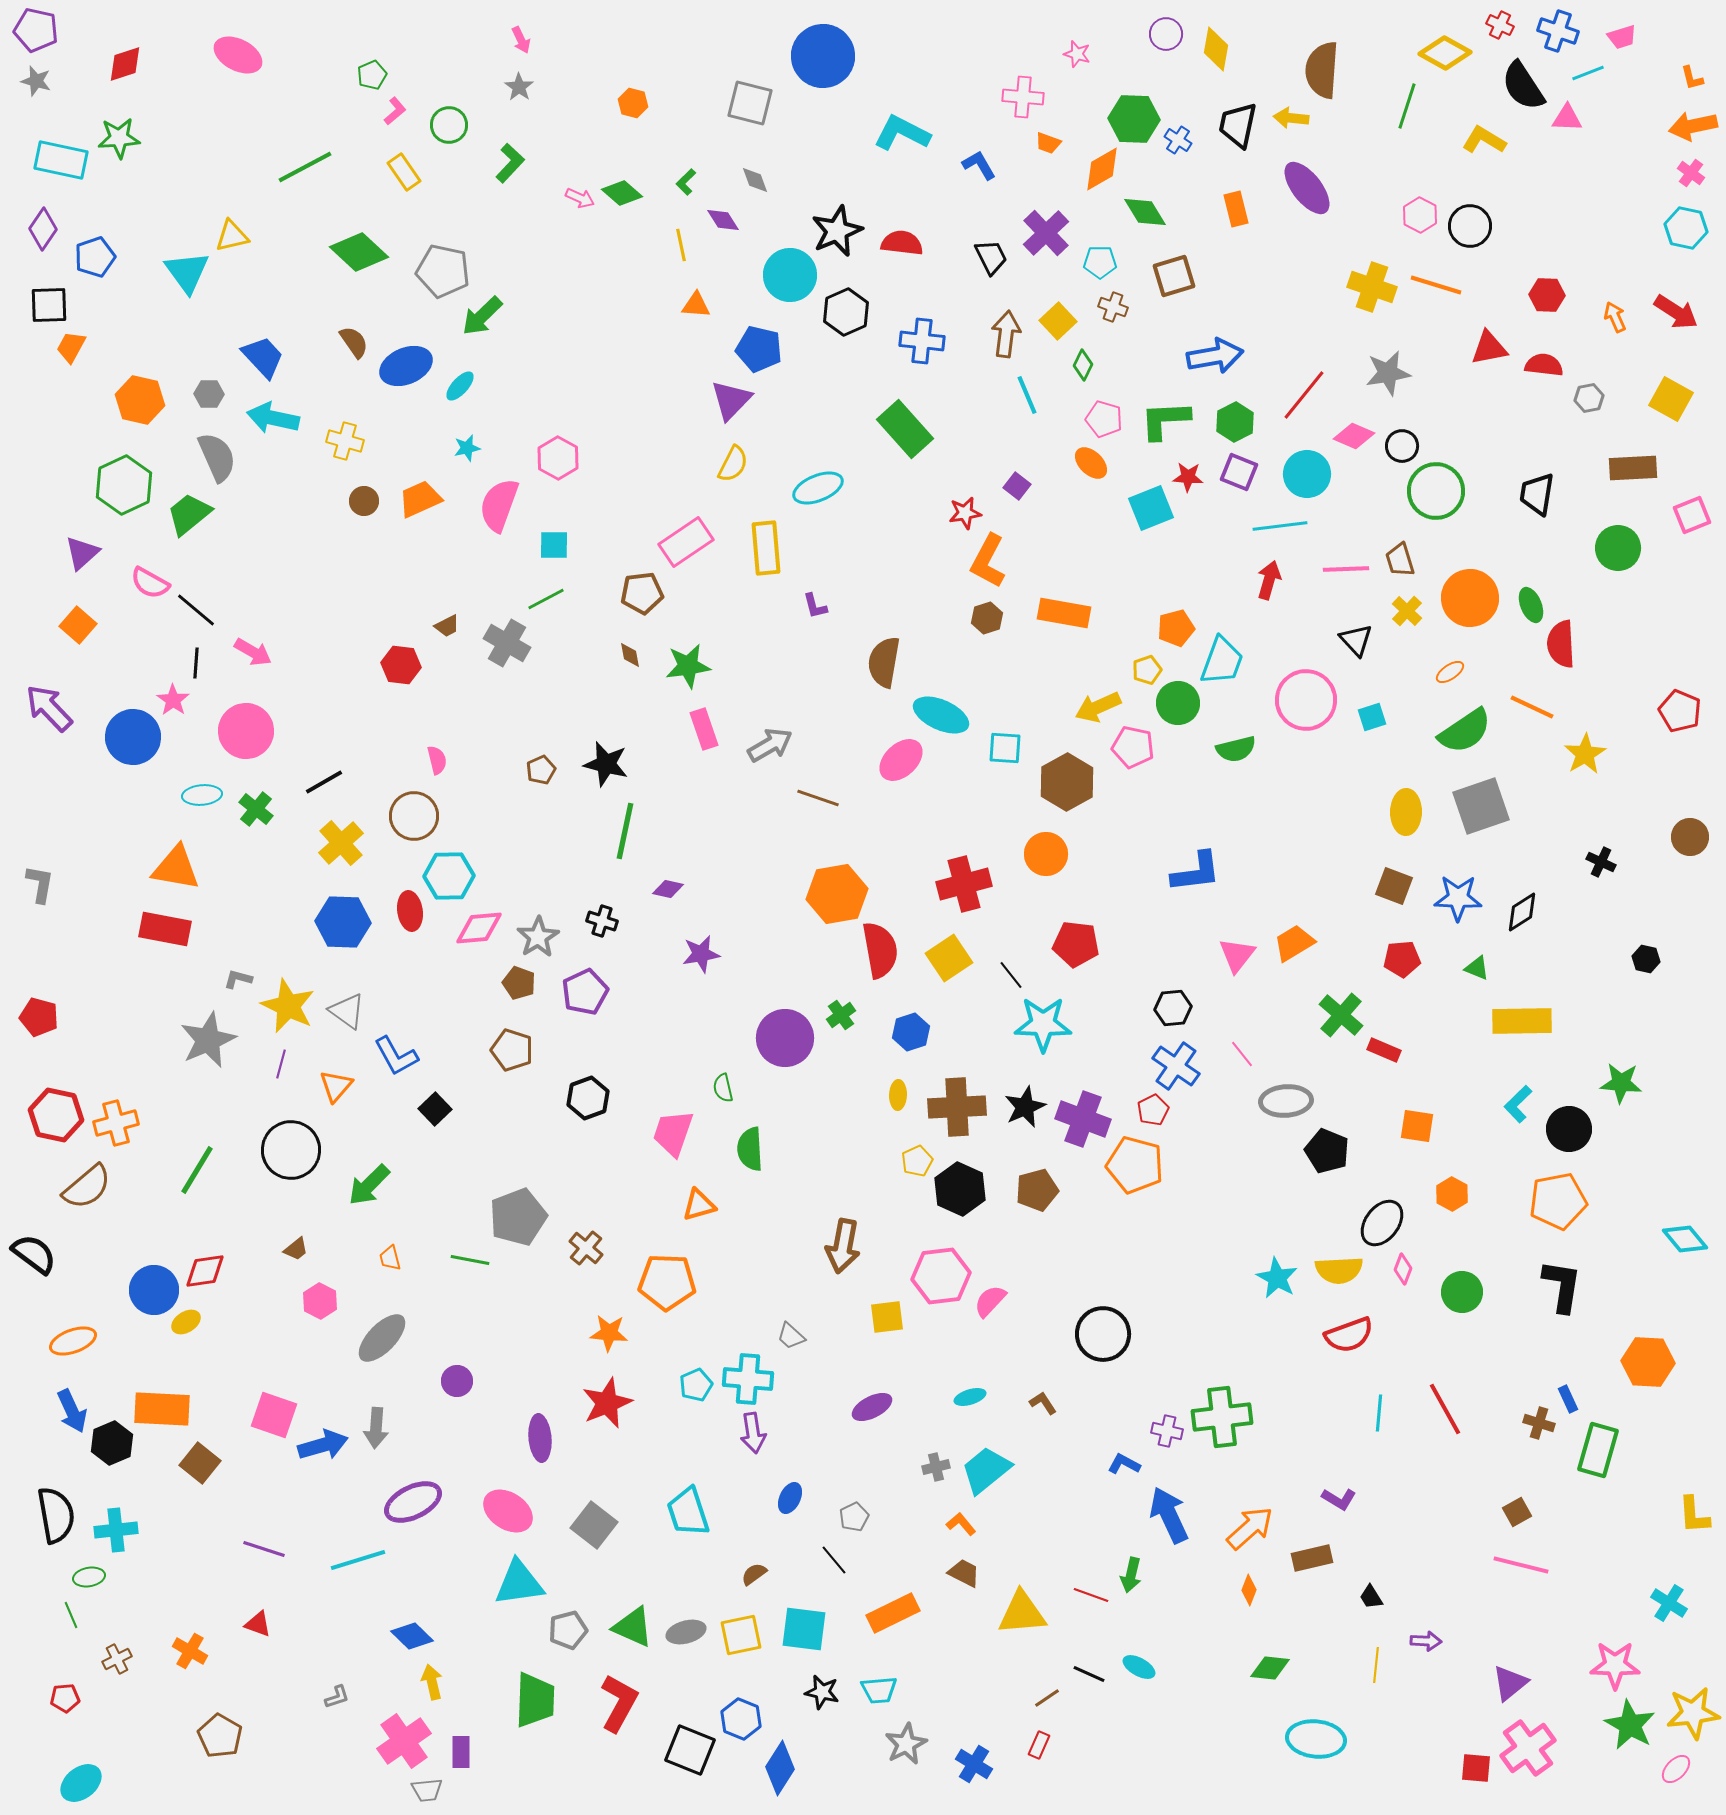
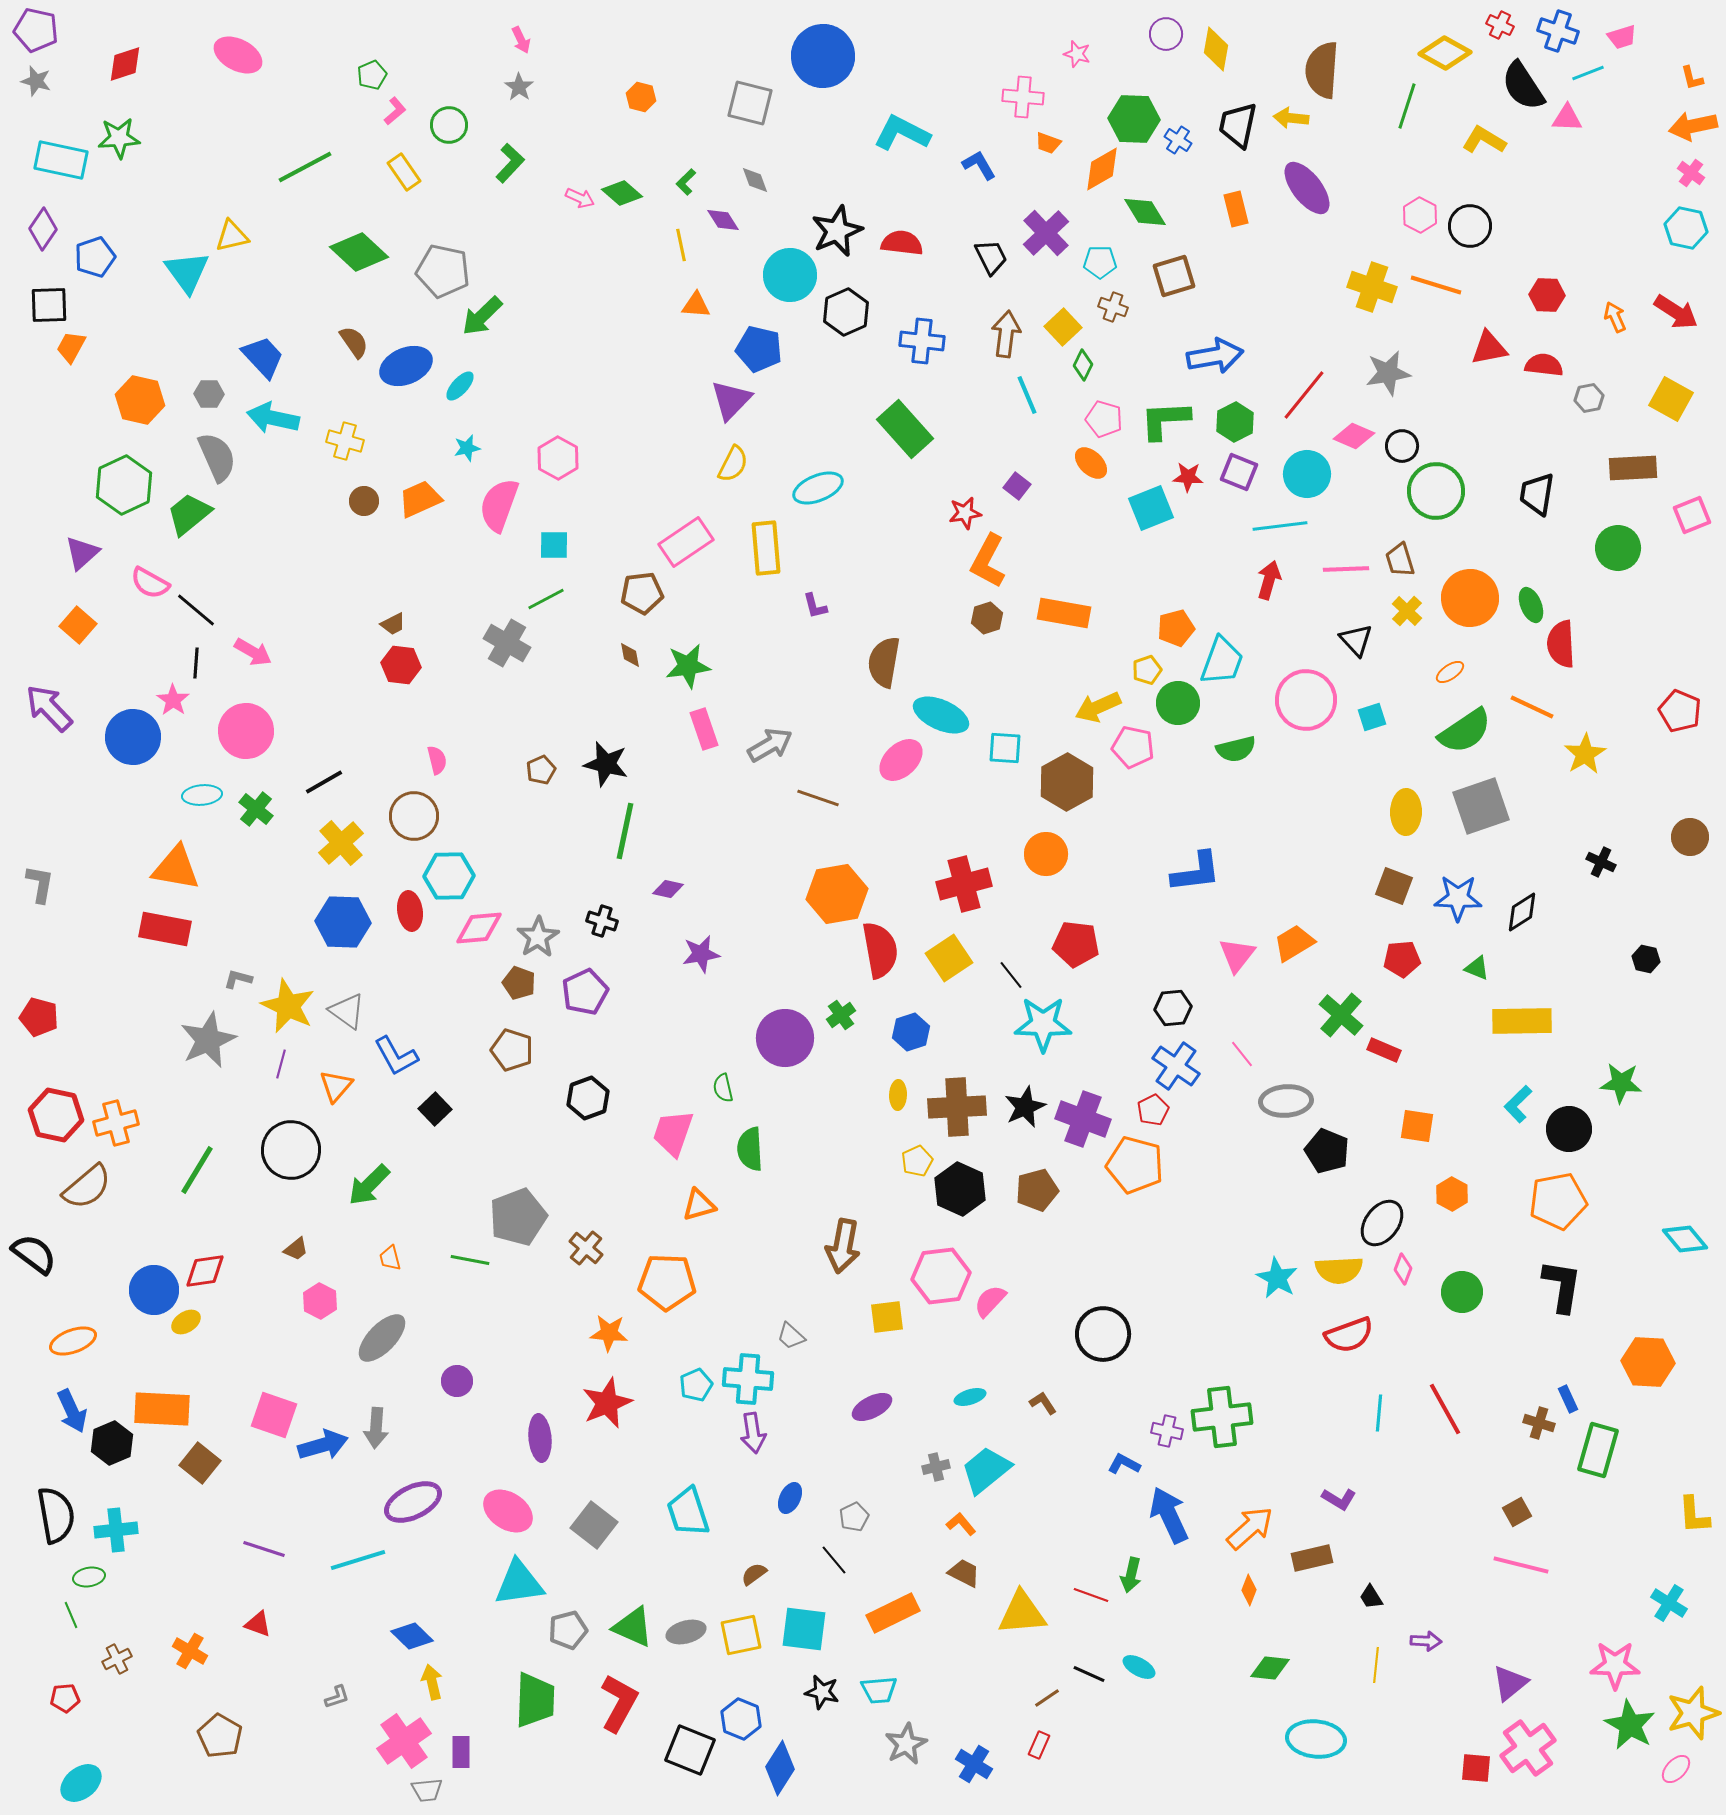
orange hexagon at (633, 103): moved 8 px right, 6 px up
yellow square at (1058, 321): moved 5 px right, 6 px down
brown trapezoid at (447, 626): moved 54 px left, 2 px up
yellow star at (1693, 1713): rotated 10 degrees counterclockwise
